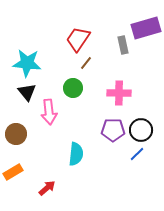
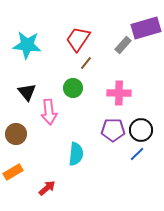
gray rectangle: rotated 54 degrees clockwise
cyan star: moved 18 px up
